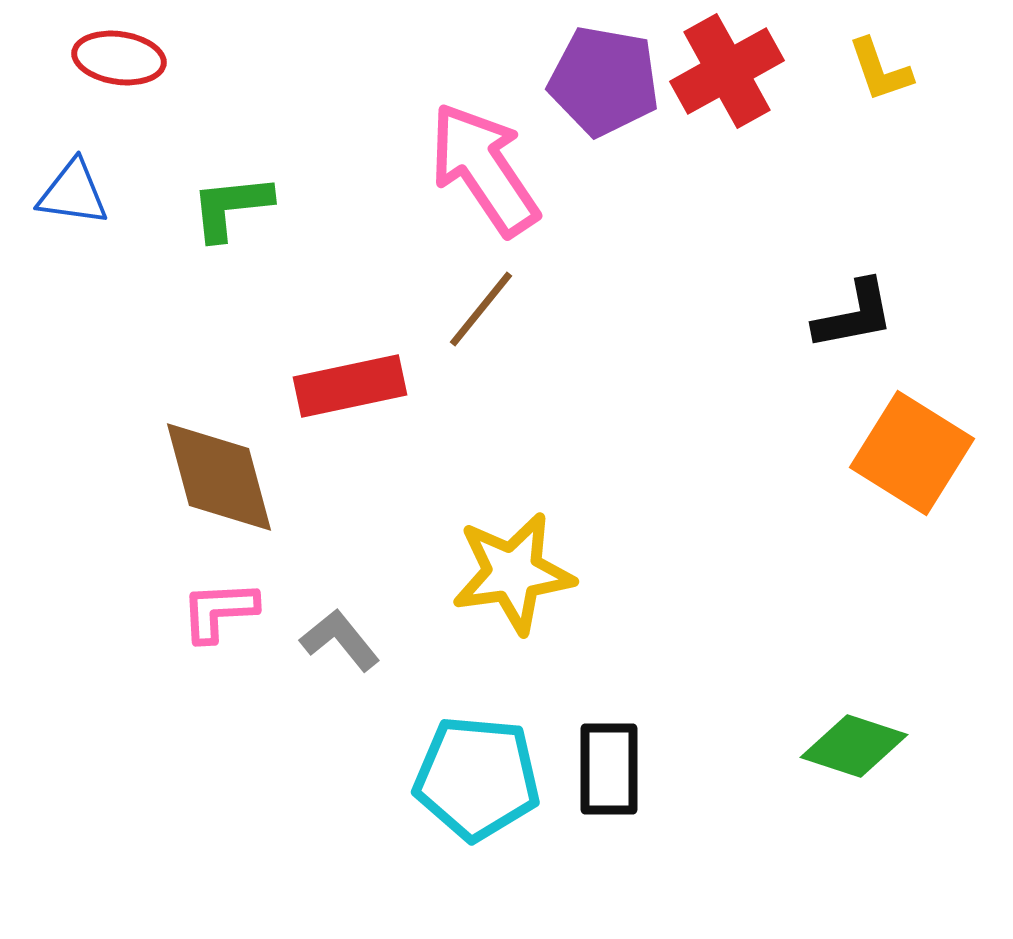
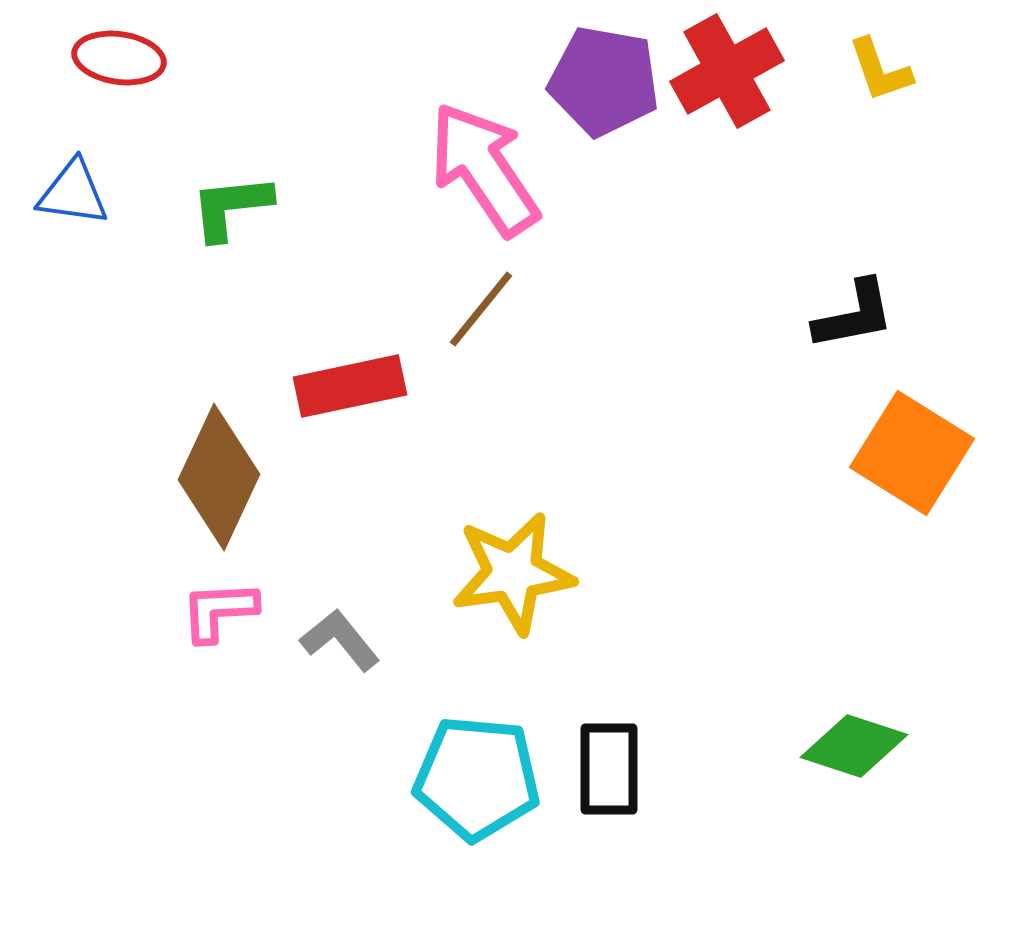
brown diamond: rotated 40 degrees clockwise
